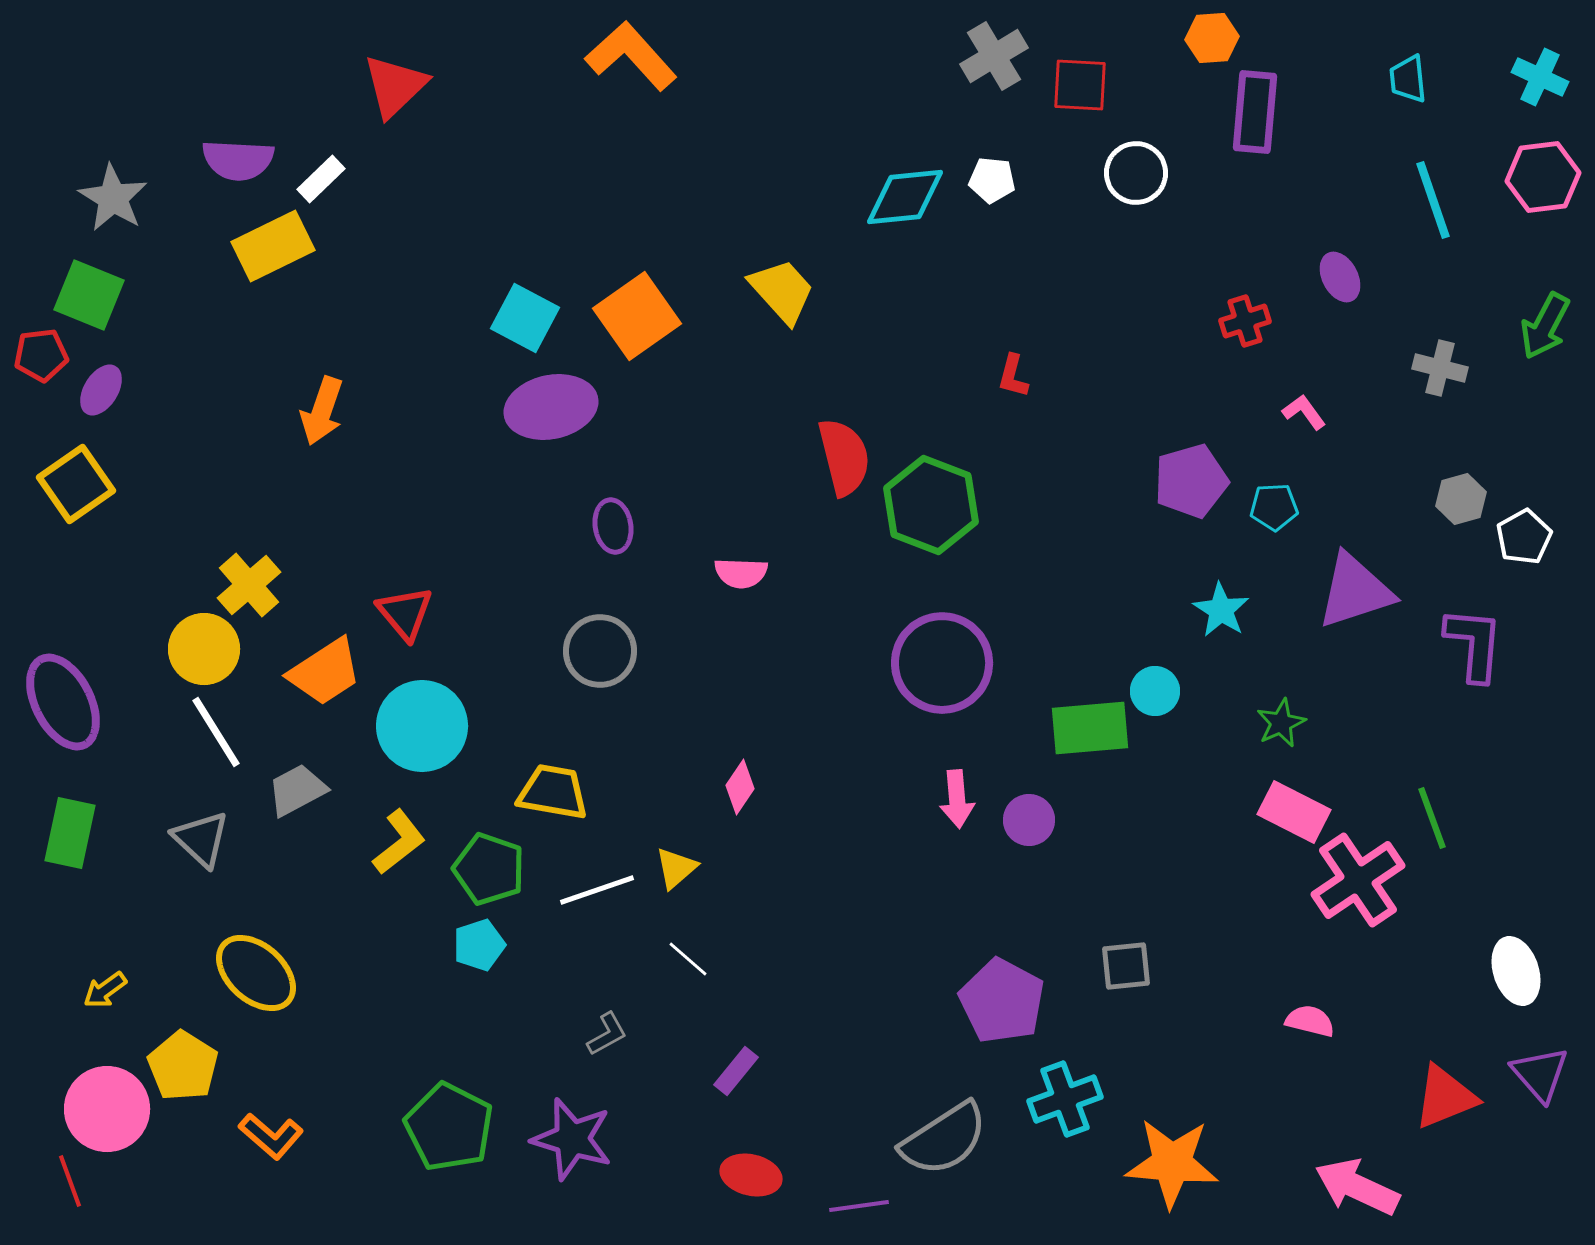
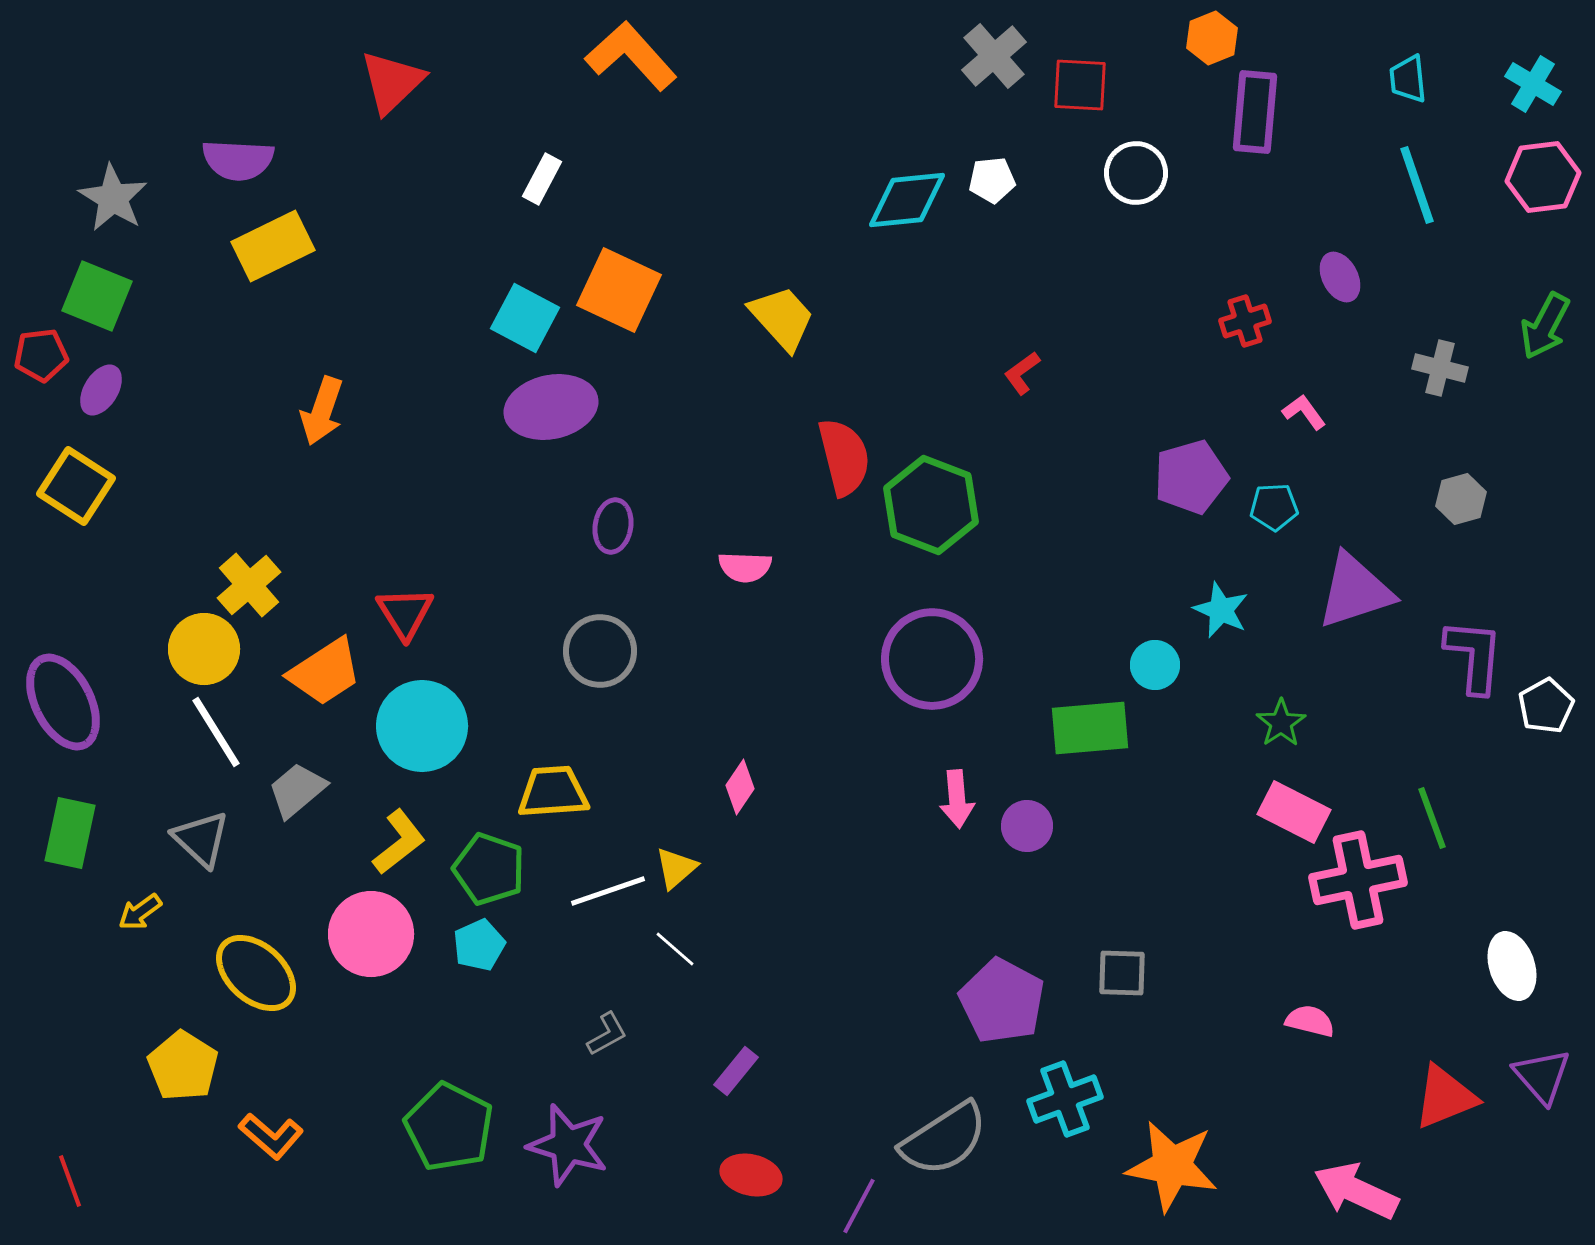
orange hexagon at (1212, 38): rotated 18 degrees counterclockwise
gray cross at (994, 56): rotated 10 degrees counterclockwise
cyan cross at (1540, 77): moved 7 px left, 7 px down; rotated 6 degrees clockwise
red triangle at (395, 86): moved 3 px left, 4 px up
white rectangle at (321, 179): moved 221 px right; rotated 18 degrees counterclockwise
white pentagon at (992, 180): rotated 12 degrees counterclockwise
cyan diamond at (905, 197): moved 2 px right, 3 px down
cyan line at (1433, 200): moved 16 px left, 15 px up
yellow trapezoid at (782, 291): moved 27 px down
green square at (89, 295): moved 8 px right, 1 px down
orange square at (637, 316): moved 18 px left, 26 px up; rotated 30 degrees counterclockwise
red L-shape at (1013, 376): moved 9 px right, 3 px up; rotated 39 degrees clockwise
purple pentagon at (1191, 481): moved 4 px up
yellow square at (76, 484): moved 2 px down; rotated 22 degrees counterclockwise
purple ellipse at (613, 526): rotated 18 degrees clockwise
white pentagon at (1524, 537): moved 22 px right, 169 px down
pink semicircle at (741, 573): moved 4 px right, 6 px up
cyan star at (1221, 610): rotated 8 degrees counterclockwise
red triangle at (405, 613): rotated 8 degrees clockwise
purple L-shape at (1474, 644): moved 12 px down
purple circle at (942, 663): moved 10 px left, 4 px up
cyan circle at (1155, 691): moved 26 px up
green star at (1281, 723): rotated 9 degrees counterclockwise
gray trapezoid at (297, 790): rotated 12 degrees counterclockwise
yellow trapezoid at (553, 792): rotated 14 degrees counterclockwise
purple circle at (1029, 820): moved 2 px left, 6 px down
pink cross at (1358, 880): rotated 22 degrees clockwise
white line at (597, 890): moved 11 px right, 1 px down
cyan pentagon at (479, 945): rotated 6 degrees counterclockwise
white line at (688, 959): moved 13 px left, 10 px up
gray square at (1126, 966): moved 4 px left, 7 px down; rotated 8 degrees clockwise
white ellipse at (1516, 971): moved 4 px left, 5 px up
yellow arrow at (105, 990): moved 35 px right, 78 px up
purple triangle at (1540, 1074): moved 2 px right, 2 px down
pink circle at (107, 1109): moved 264 px right, 175 px up
purple star at (572, 1139): moved 4 px left, 6 px down
orange star at (1172, 1163): moved 3 px down; rotated 6 degrees clockwise
pink arrow at (1357, 1187): moved 1 px left, 4 px down
purple line at (859, 1206): rotated 54 degrees counterclockwise
